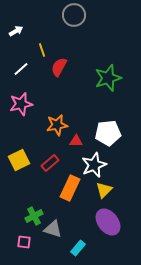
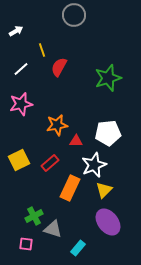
pink square: moved 2 px right, 2 px down
